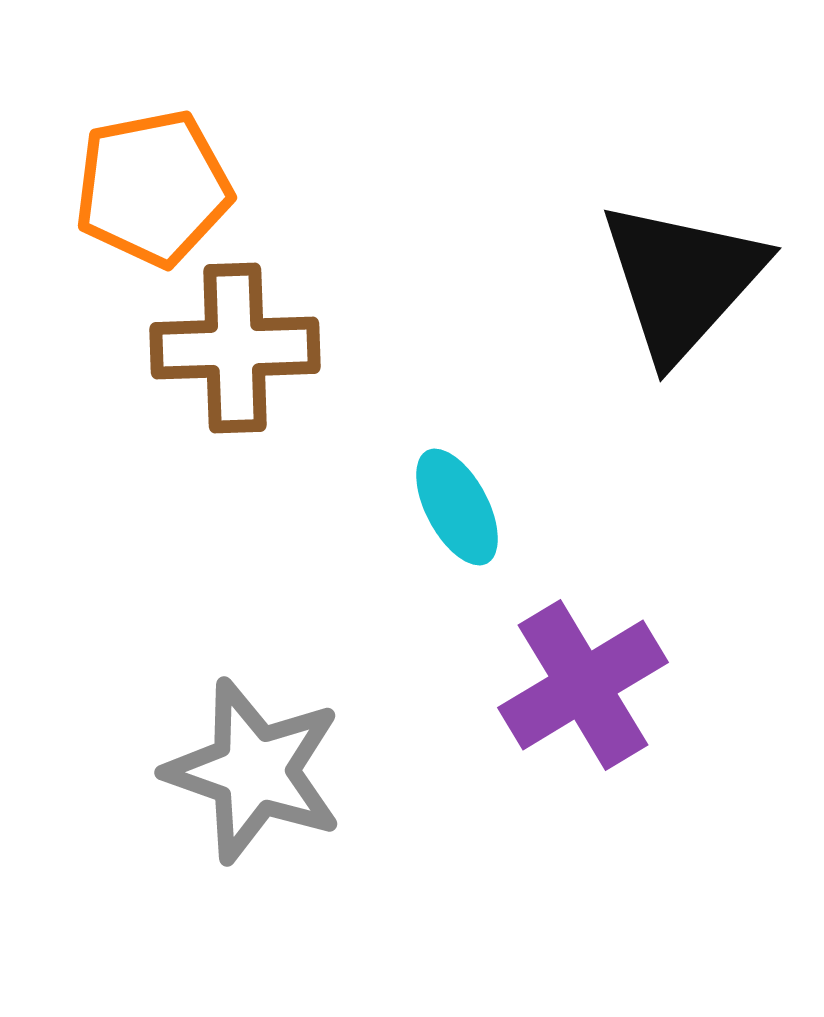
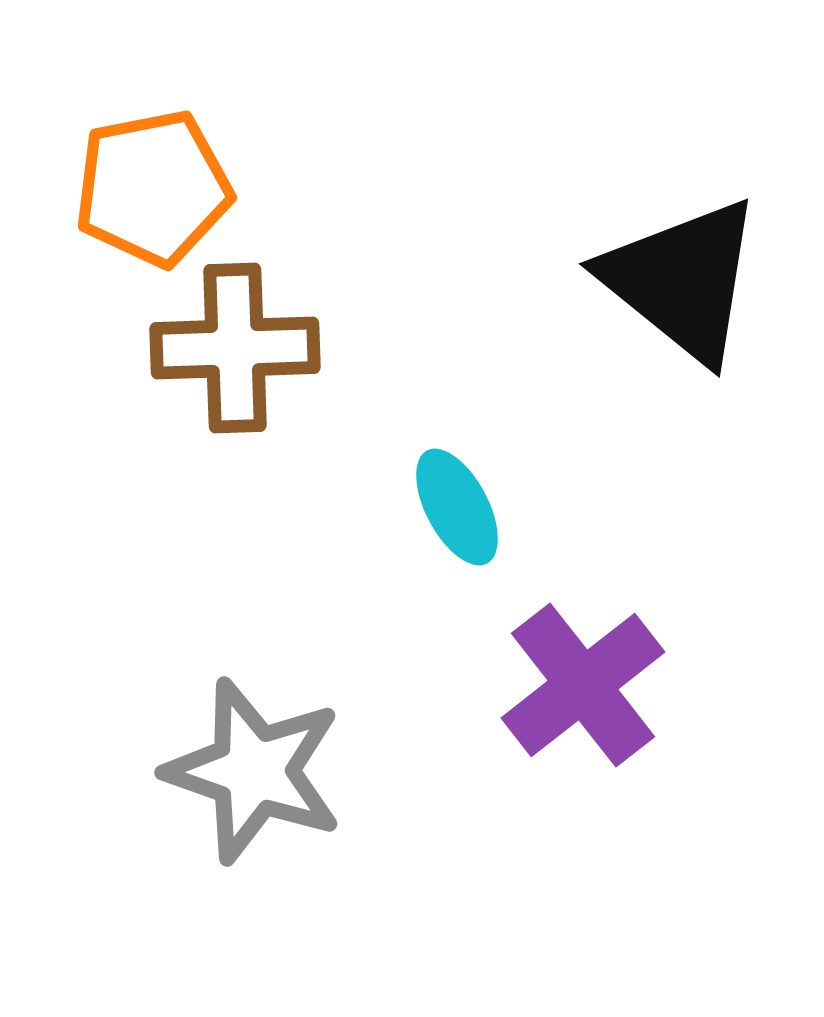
black triangle: rotated 33 degrees counterclockwise
purple cross: rotated 7 degrees counterclockwise
